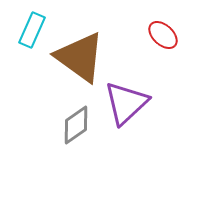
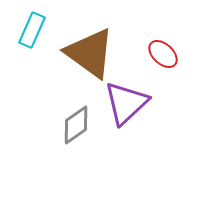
red ellipse: moved 19 px down
brown triangle: moved 10 px right, 4 px up
